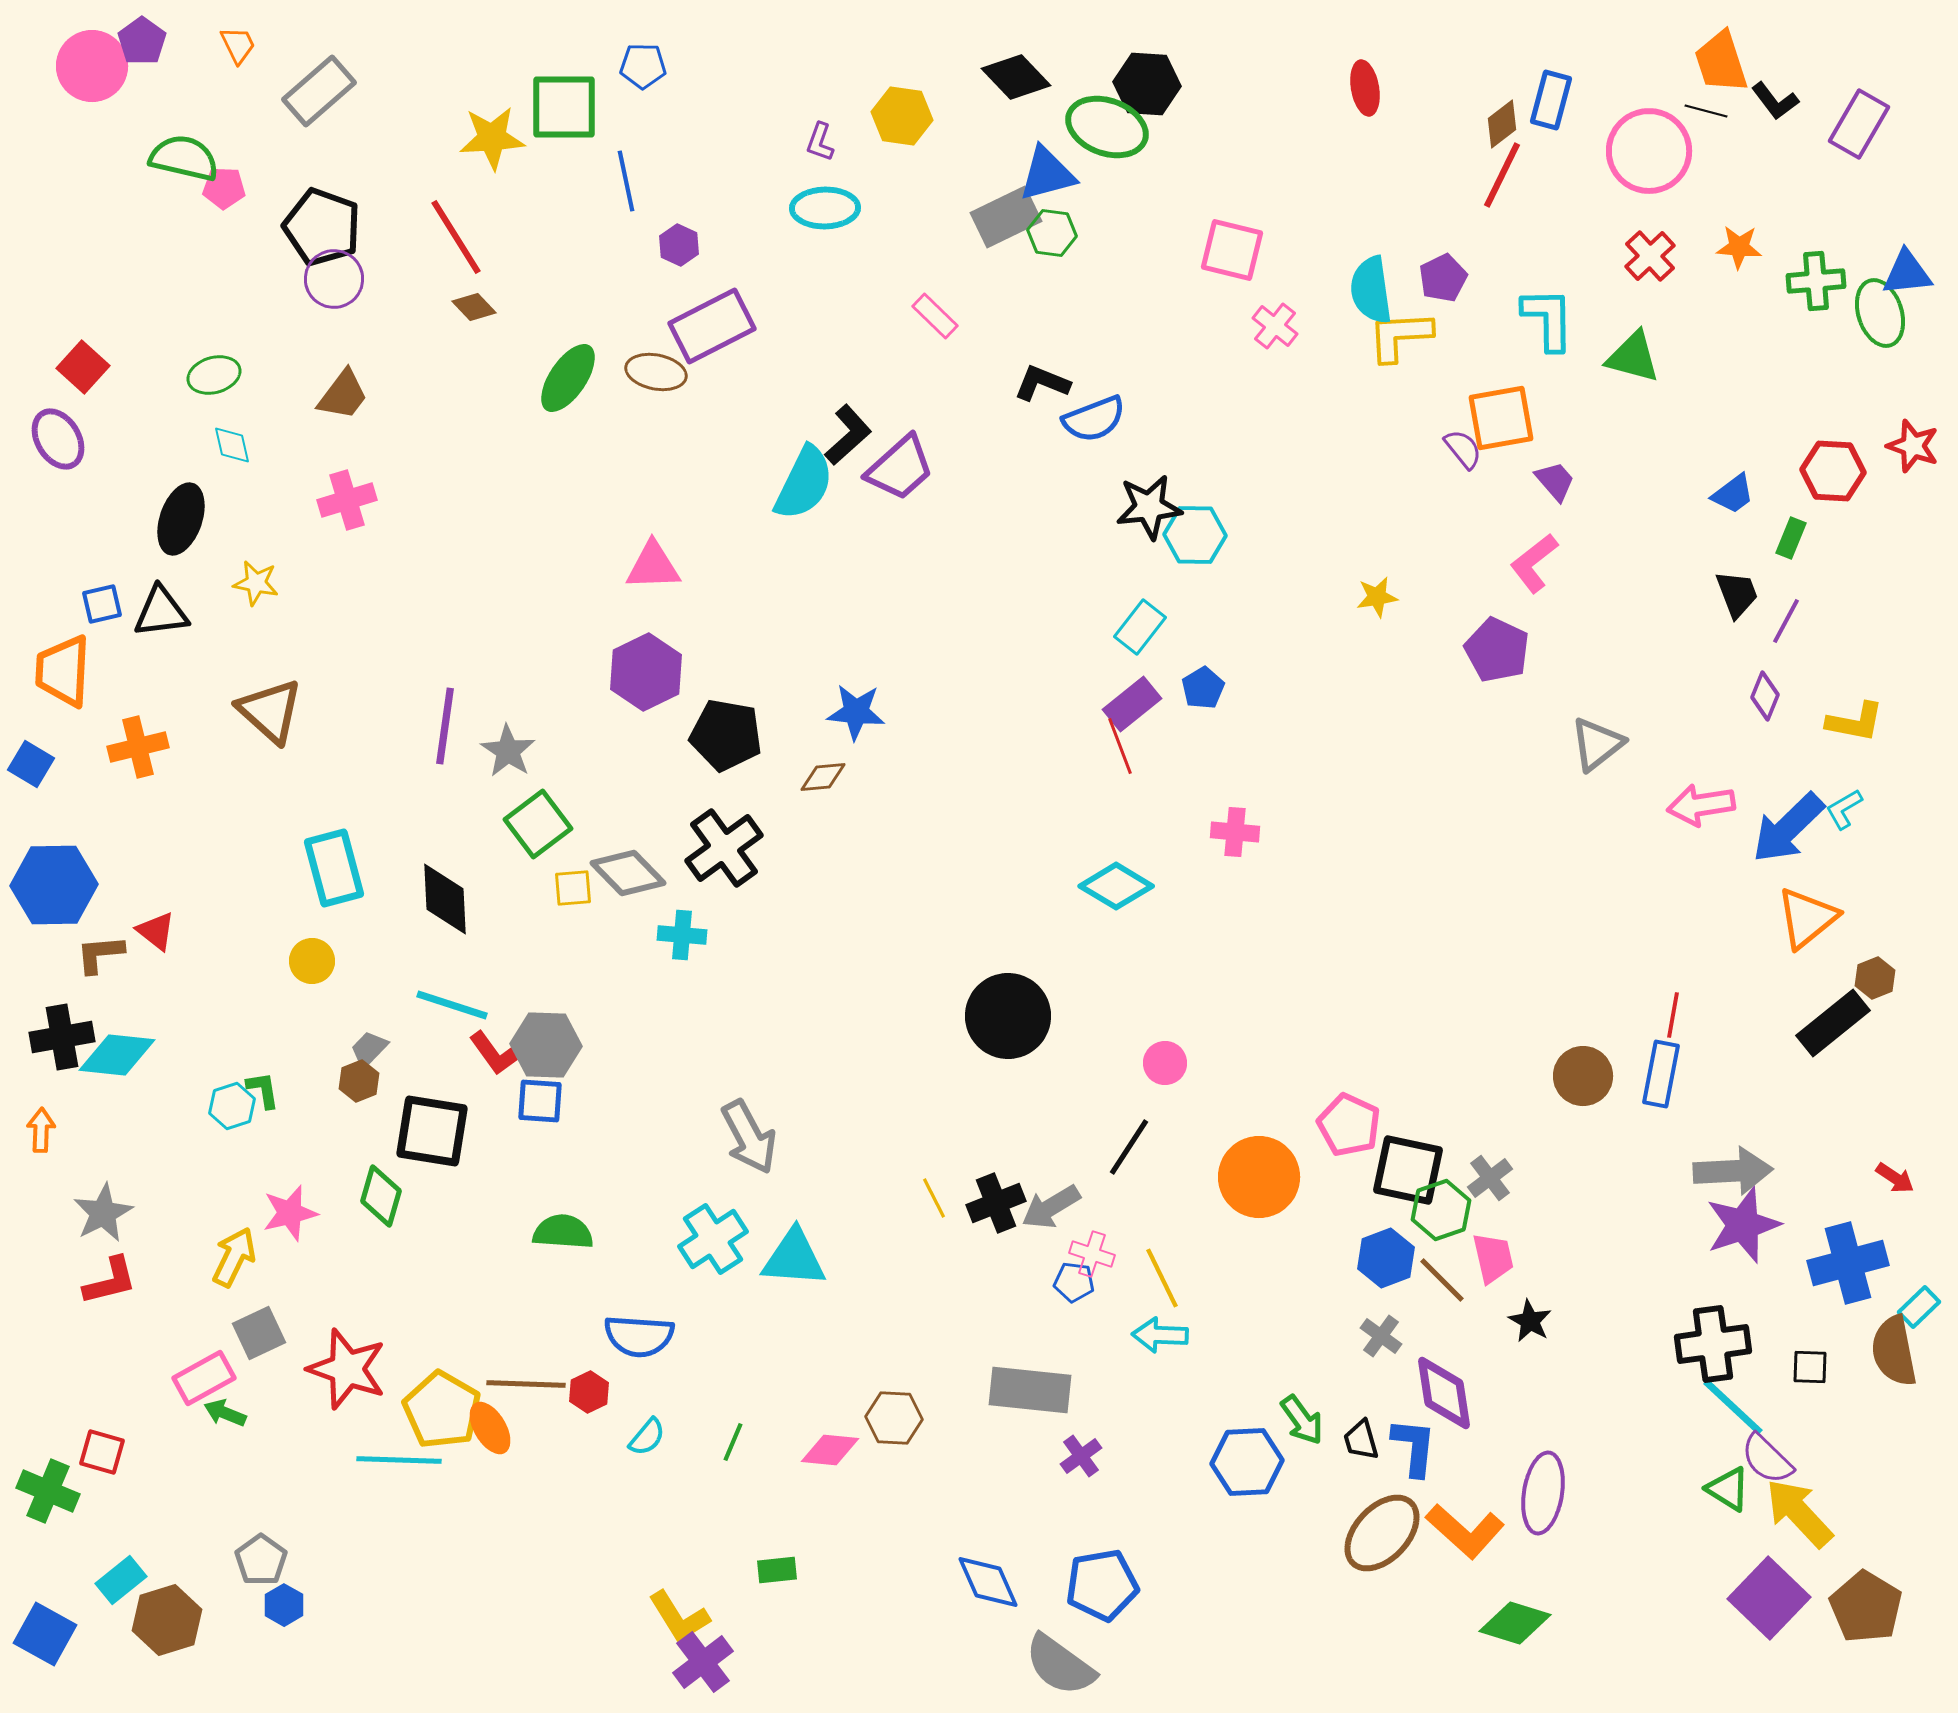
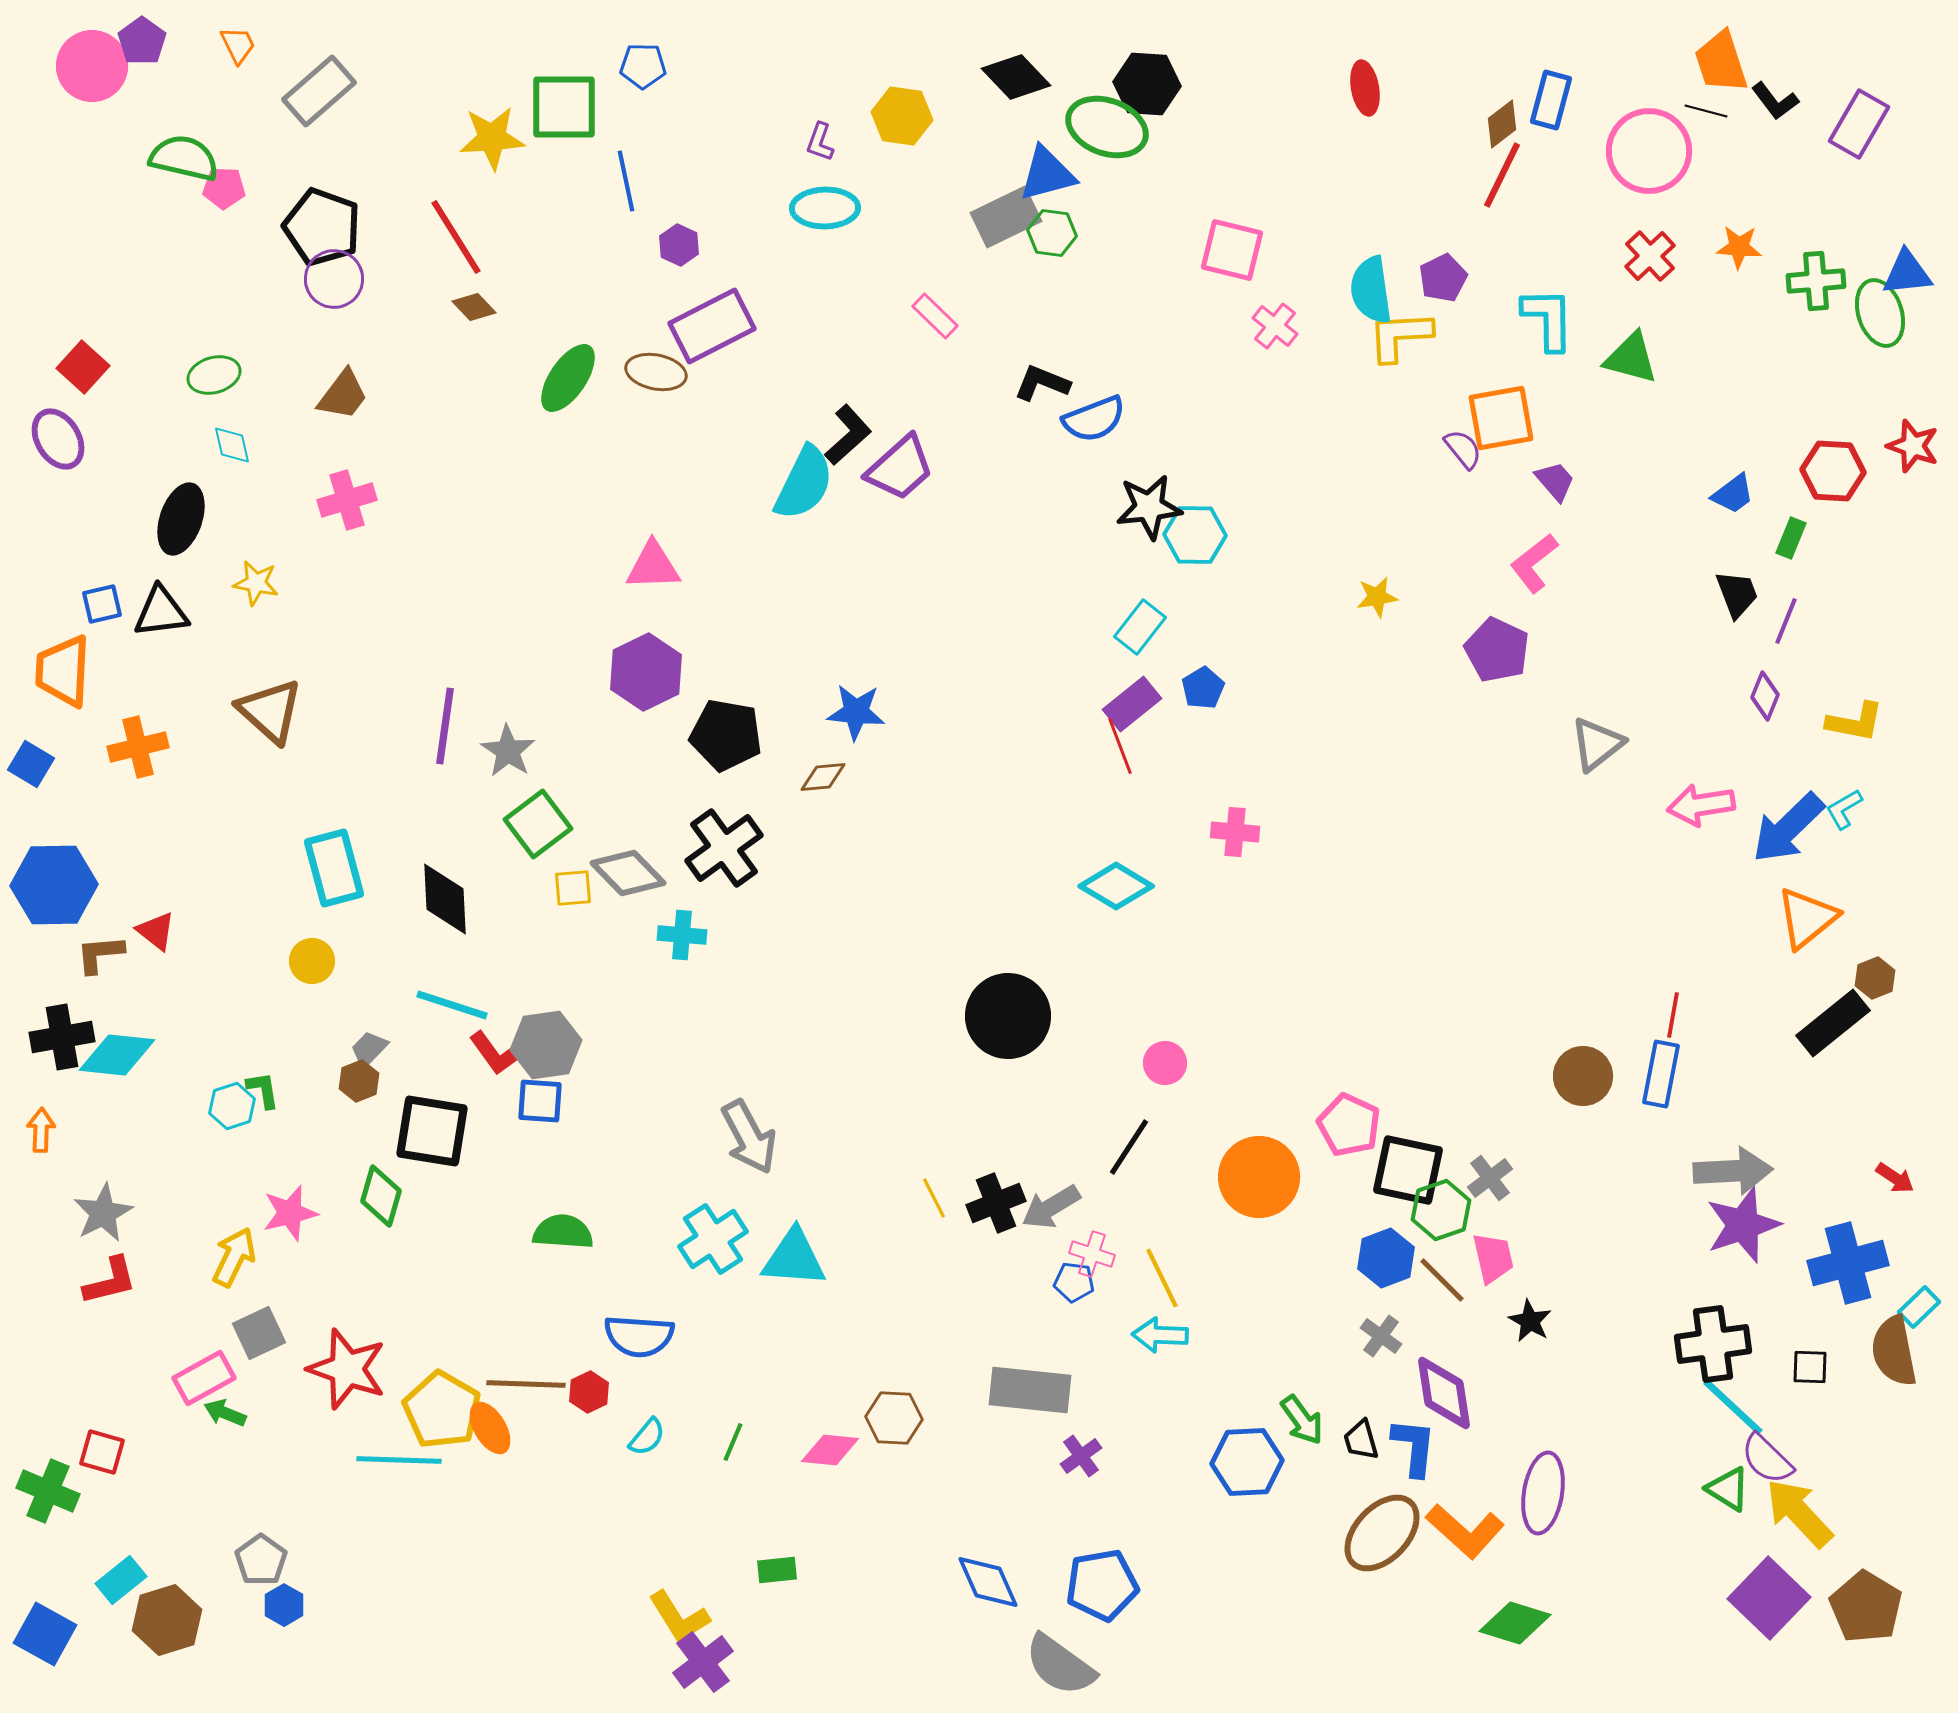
green triangle at (1633, 357): moved 2 px left, 1 px down
purple line at (1786, 621): rotated 6 degrees counterclockwise
gray hexagon at (546, 1045): rotated 10 degrees counterclockwise
